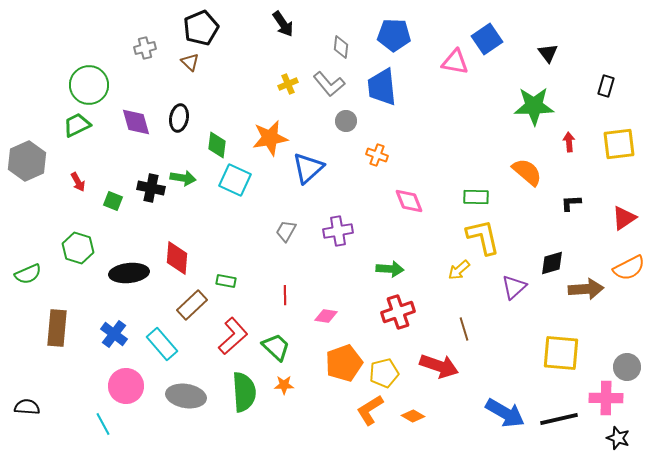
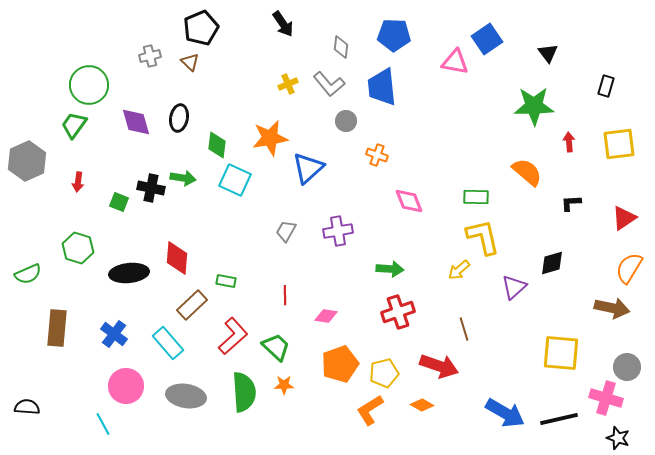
gray cross at (145, 48): moved 5 px right, 8 px down
green trapezoid at (77, 125): moved 3 px left; rotated 28 degrees counterclockwise
red arrow at (78, 182): rotated 36 degrees clockwise
green square at (113, 201): moved 6 px right, 1 px down
orange semicircle at (629, 268): rotated 148 degrees clockwise
brown arrow at (586, 289): moved 26 px right, 19 px down; rotated 16 degrees clockwise
cyan rectangle at (162, 344): moved 6 px right, 1 px up
orange pentagon at (344, 363): moved 4 px left, 1 px down
pink cross at (606, 398): rotated 16 degrees clockwise
orange diamond at (413, 416): moved 9 px right, 11 px up
